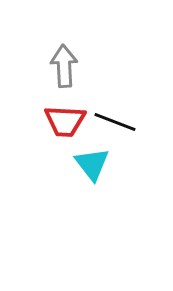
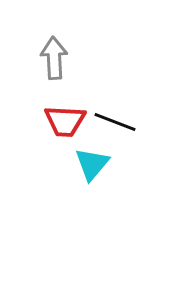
gray arrow: moved 10 px left, 8 px up
cyan triangle: rotated 18 degrees clockwise
